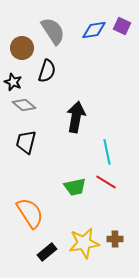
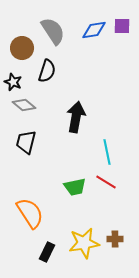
purple square: rotated 24 degrees counterclockwise
black rectangle: rotated 24 degrees counterclockwise
